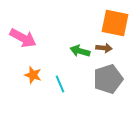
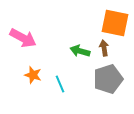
brown arrow: rotated 105 degrees counterclockwise
